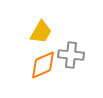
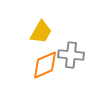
orange diamond: moved 2 px right
